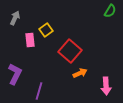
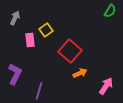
pink arrow: rotated 144 degrees counterclockwise
